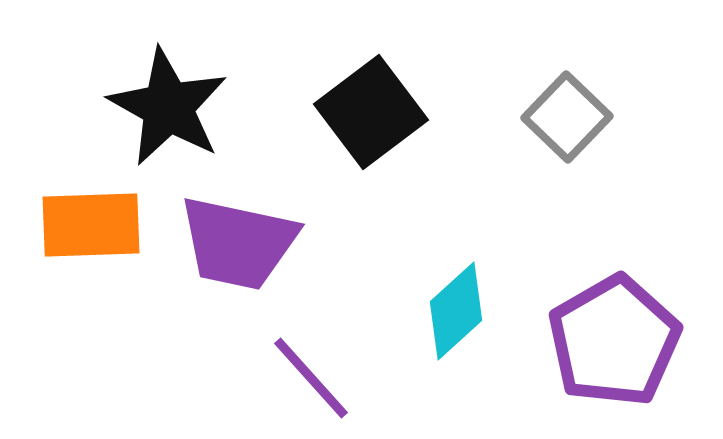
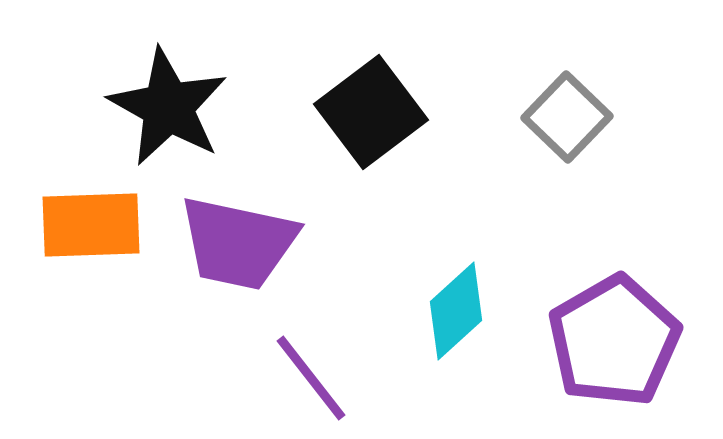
purple line: rotated 4 degrees clockwise
